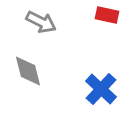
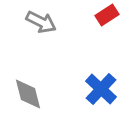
red rectangle: rotated 45 degrees counterclockwise
gray diamond: moved 23 px down
